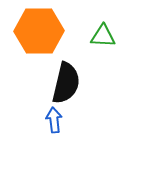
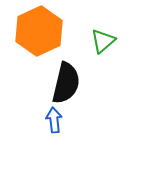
orange hexagon: rotated 24 degrees counterclockwise
green triangle: moved 5 px down; rotated 44 degrees counterclockwise
